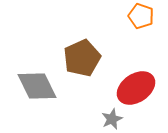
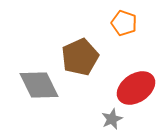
orange pentagon: moved 17 px left, 7 px down
brown pentagon: moved 2 px left, 1 px up
gray diamond: moved 2 px right, 1 px up
